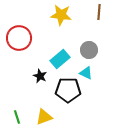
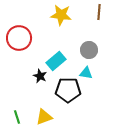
cyan rectangle: moved 4 px left, 2 px down
cyan triangle: rotated 16 degrees counterclockwise
